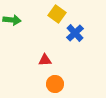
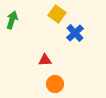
green arrow: rotated 78 degrees counterclockwise
